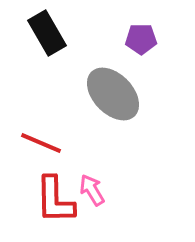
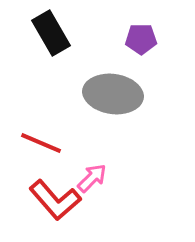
black rectangle: moved 4 px right
gray ellipse: rotated 38 degrees counterclockwise
pink arrow: moved 12 px up; rotated 76 degrees clockwise
red L-shape: rotated 40 degrees counterclockwise
